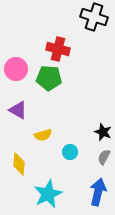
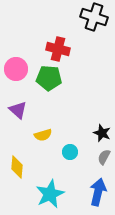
purple triangle: rotated 12 degrees clockwise
black star: moved 1 px left, 1 px down
yellow diamond: moved 2 px left, 3 px down
cyan star: moved 2 px right
